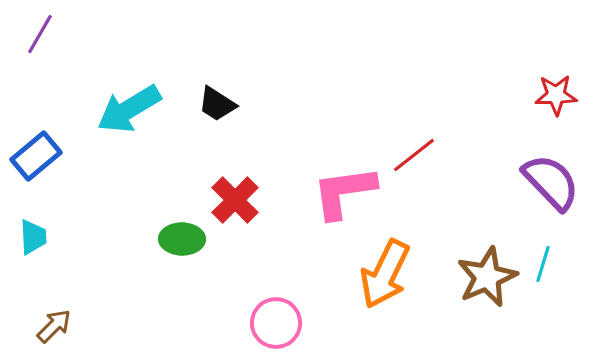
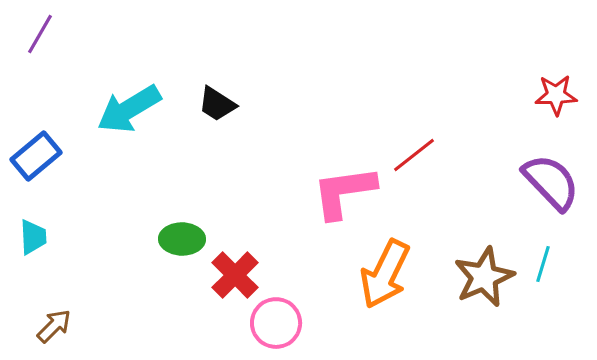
red cross: moved 75 px down
brown star: moved 3 px left
